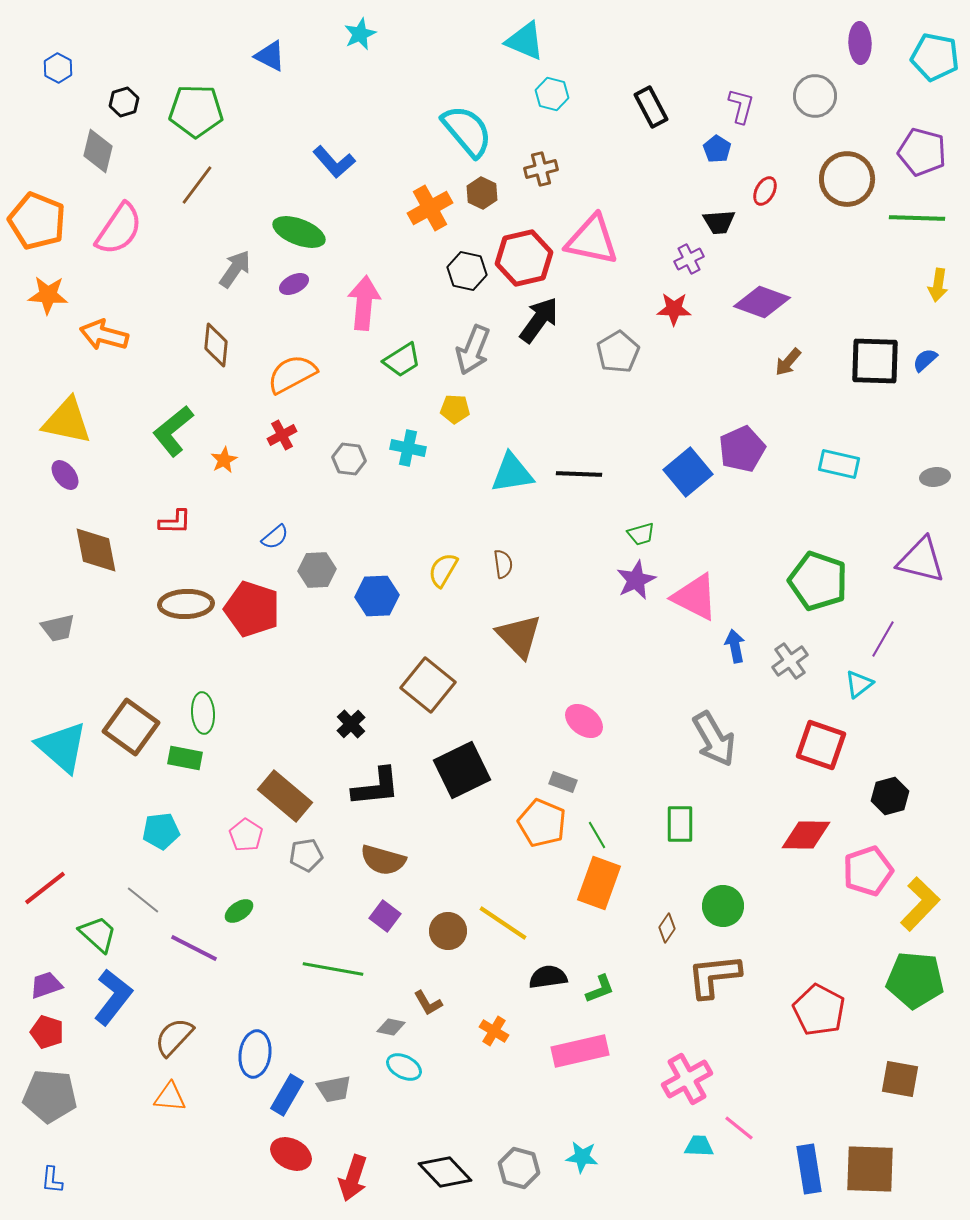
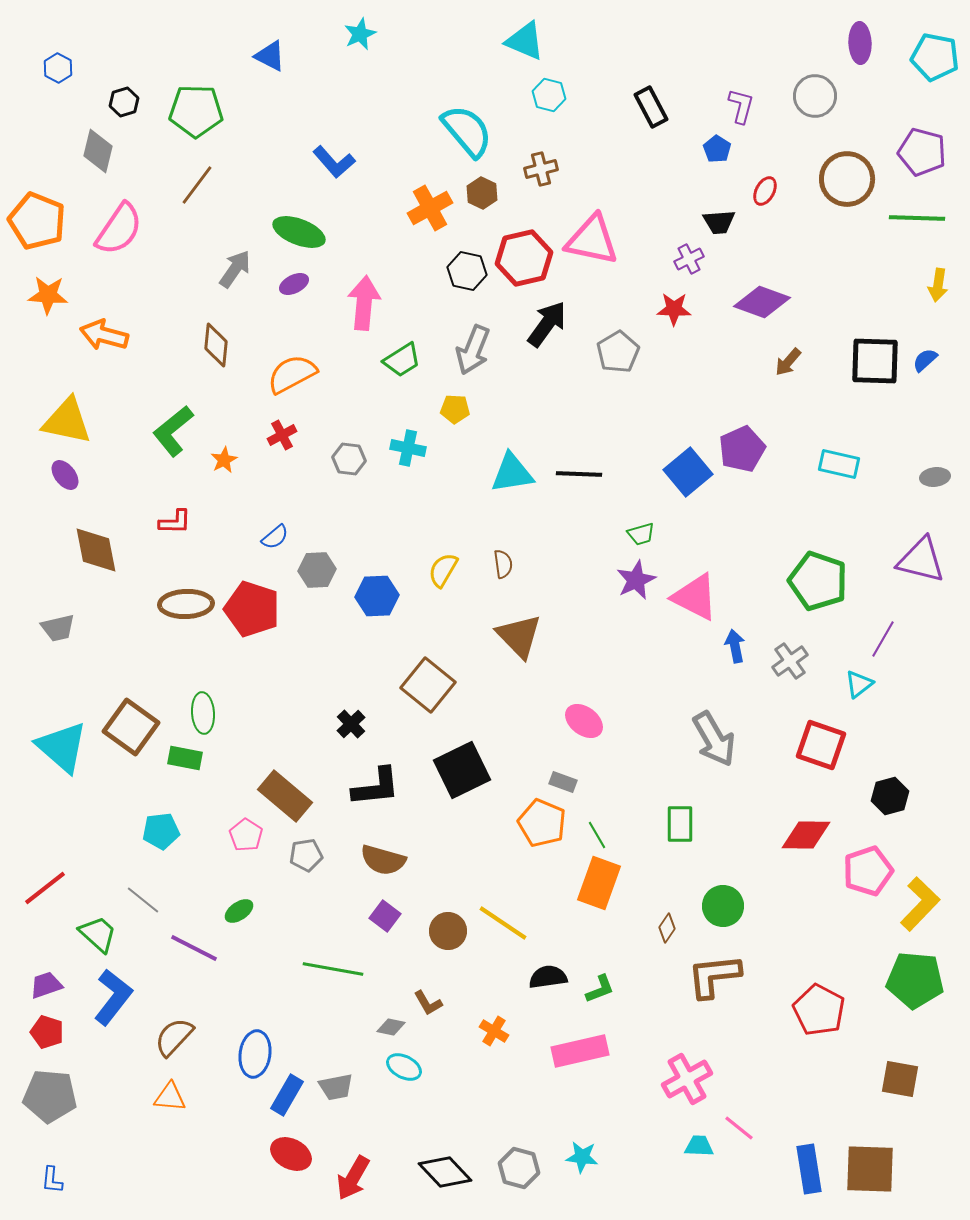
cyan hexagon at (552, 94): moved 3 px left, 1 px down
black arrow at (539, 320): moved 8 px right, 4 px down
gray trapezoid at (334, 1089): moved 2 px right, 2 px up
red arrow at (353, 1178): rotated 12 degrees clockwise
